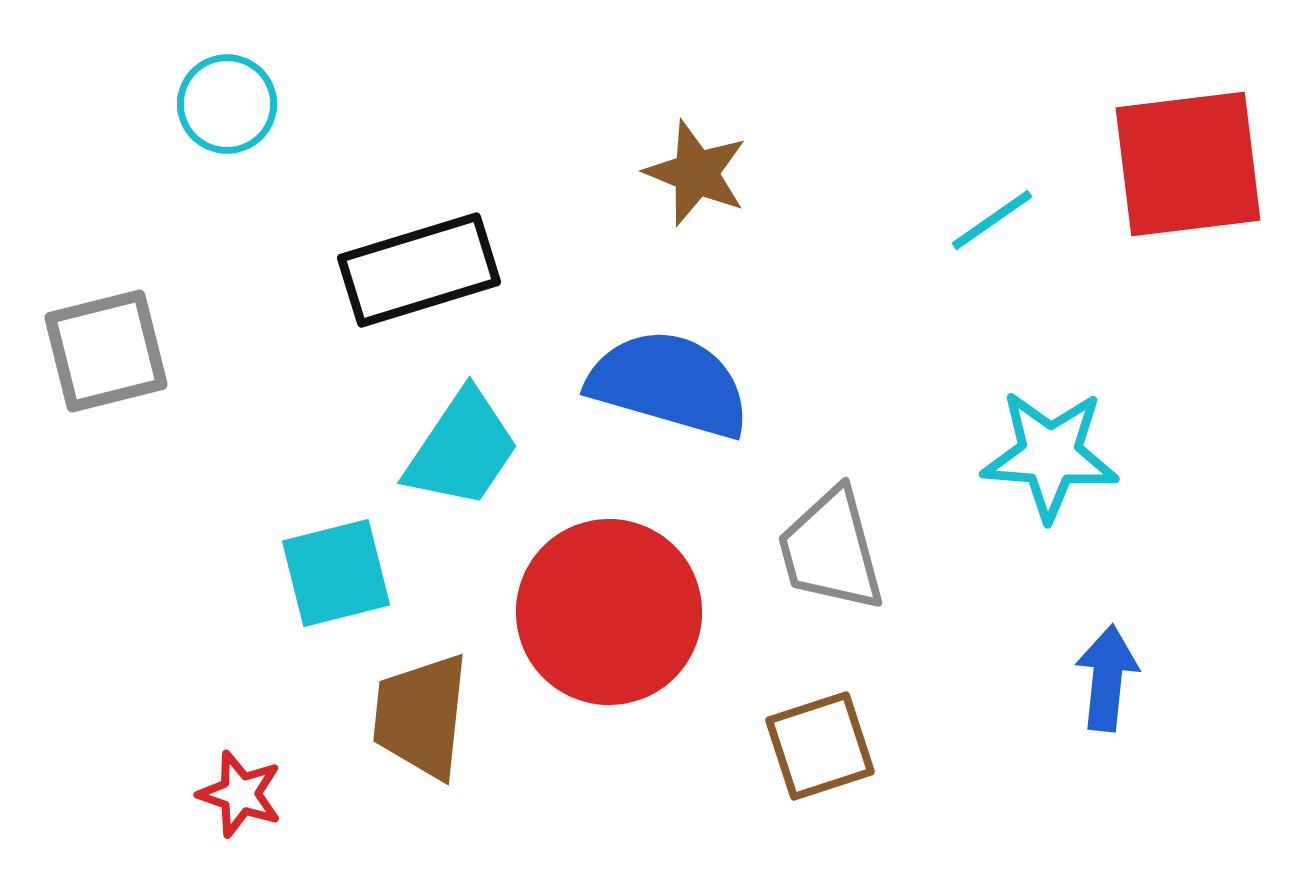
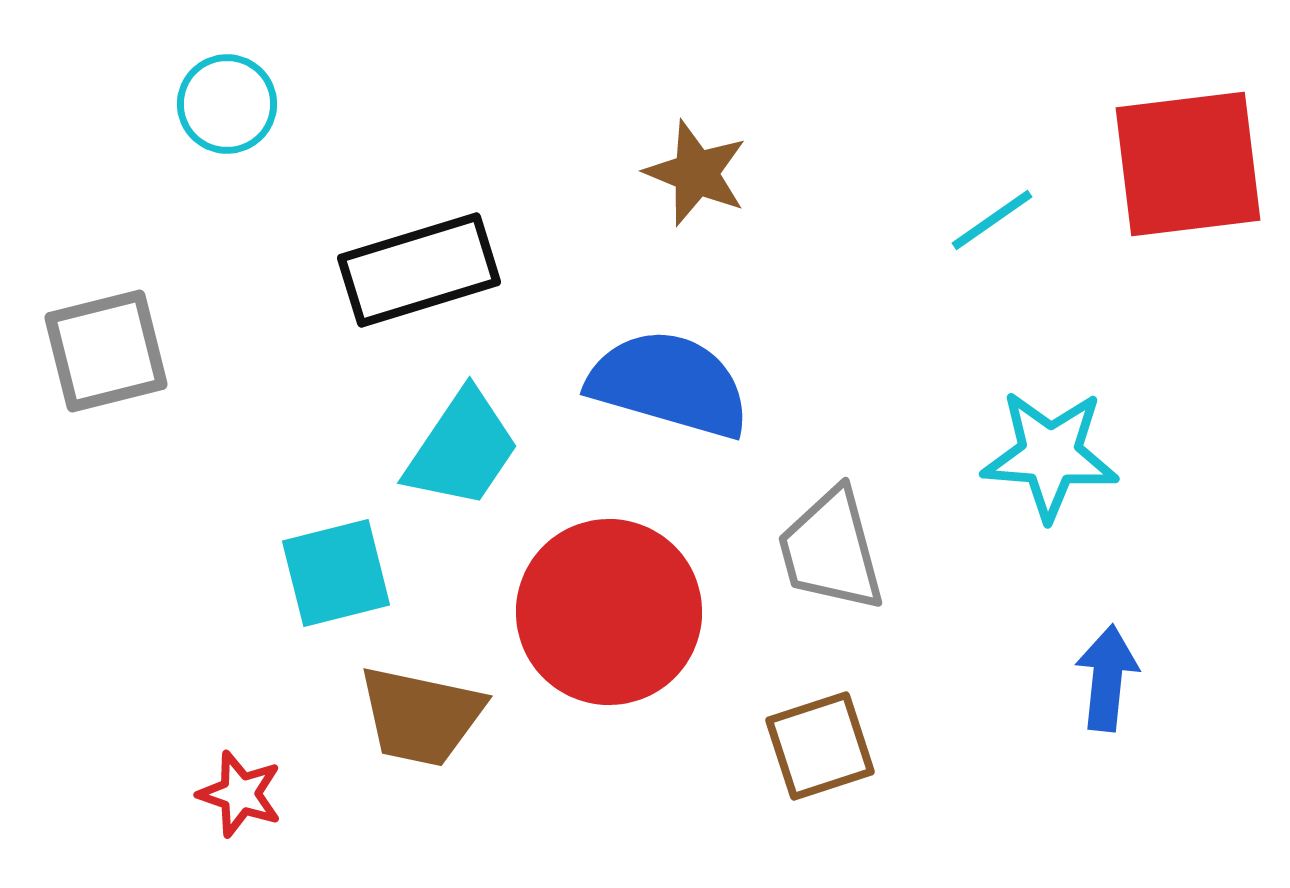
brown trapezoid: rotated 84 degrees counterclockwise
